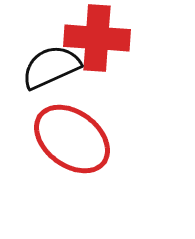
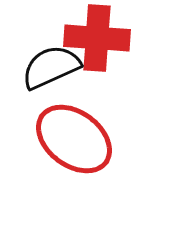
red ellipse: moved 2 px right
